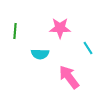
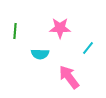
cyan line: rotated 72 degrees clockwise
